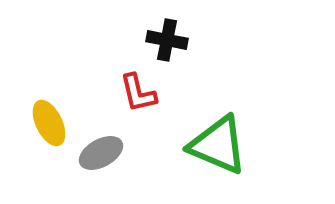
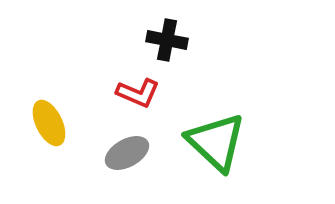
red L-shape: rotated 54 degrees counterclockwise
green triangle: moved 2 px left, 3 px up; rotated 20 degrees clockwise
gray ellipse: moved 26 px right
